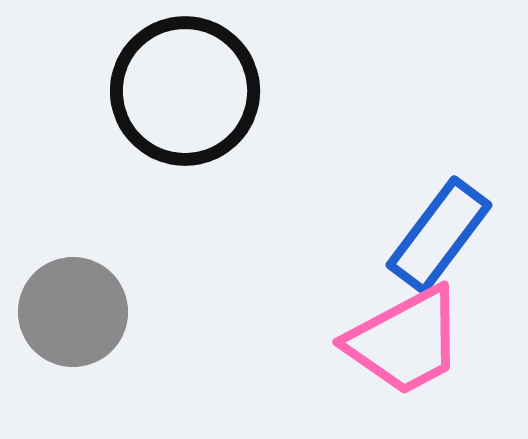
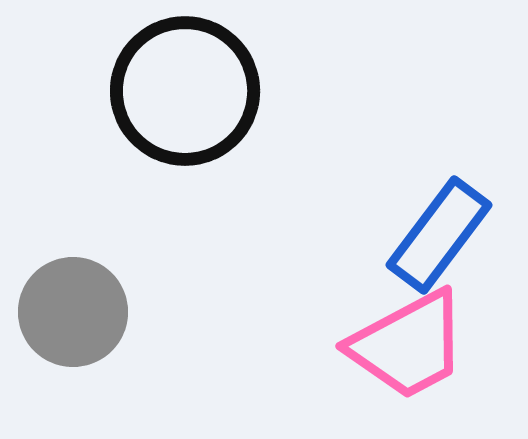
pink trapezoid: moved 3 px right, 4 px down
